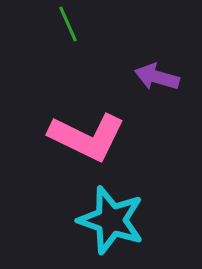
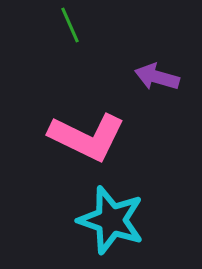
green line: moved 2 px right, 1 px down
